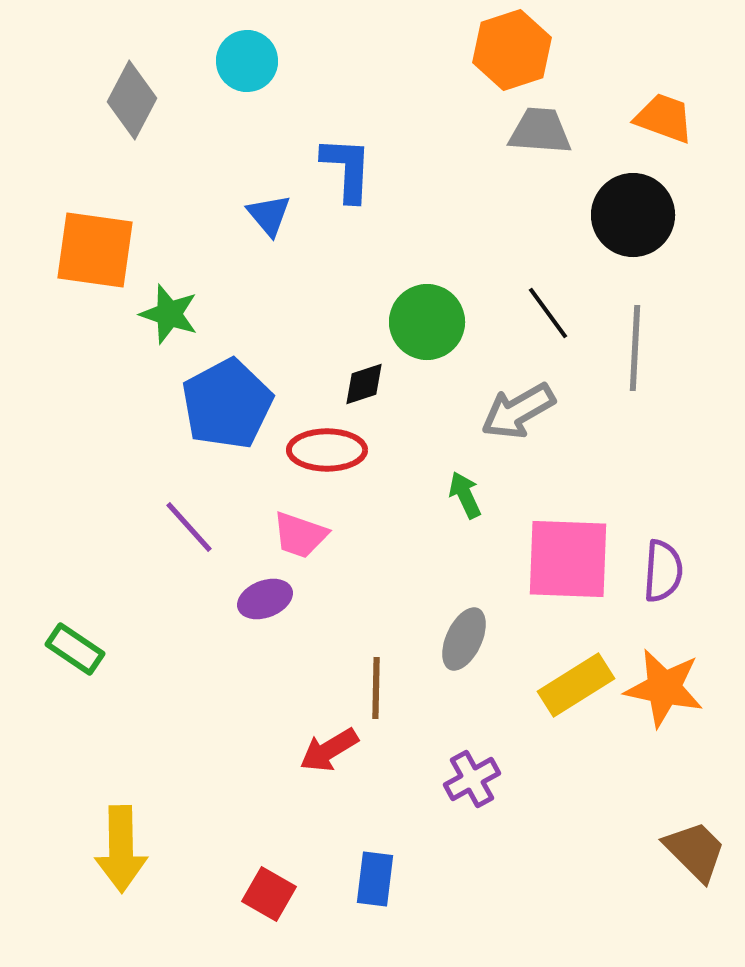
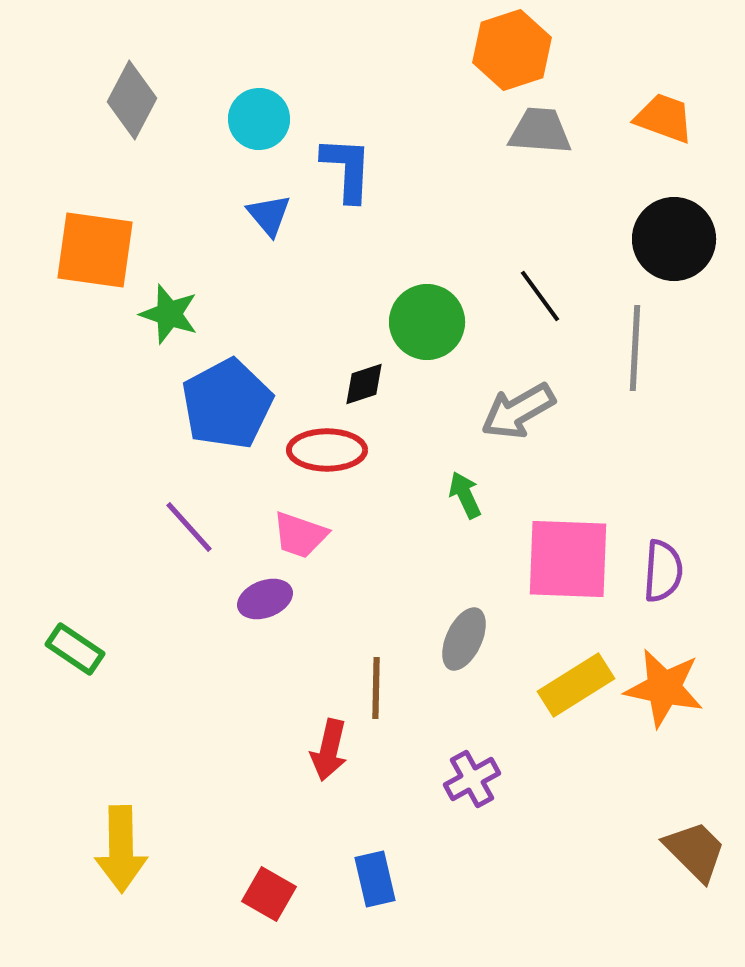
cyan circle: moved 12 px right, 58 px down
black circle: moved 41 px right, 24 px down
black line: moved 8 px left, 17 px up
red arrow: rotated 46 degrees counterclockwise
blue rectangle: rotated 20 degrees counterclockwise
